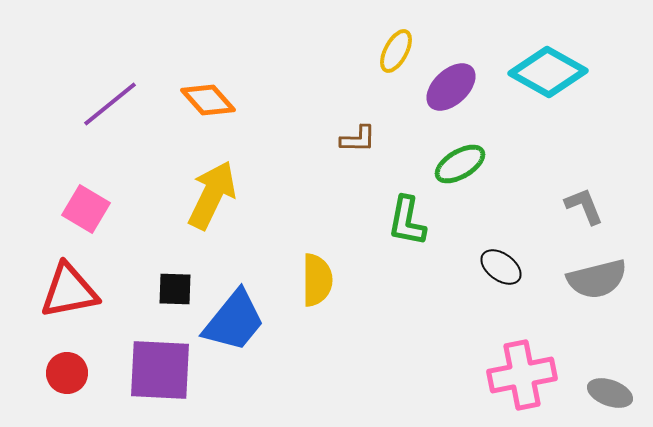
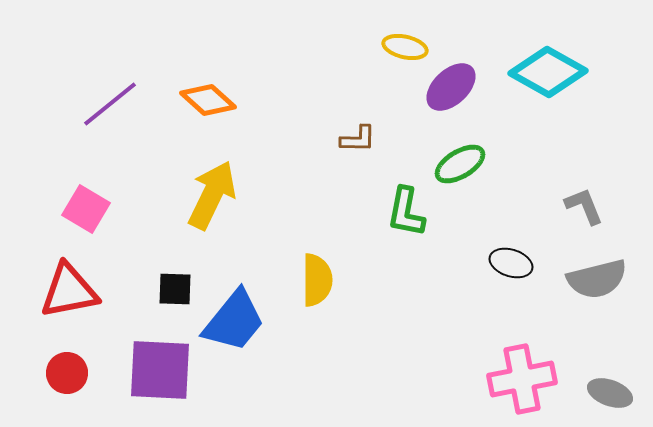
yellow ellipse: moved 9 px right, 4 px up; rotated 75 degrees clockwise
orange diamond: rotated 6 degrees counterclockwise
green L-shape: moved 1 px left, 9 px up
black ellipse: moved 10 px right, 4 px up; rotated 18 degrees counterclockwise
pink cross: moved 4 px down
